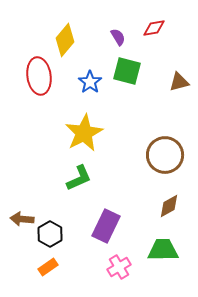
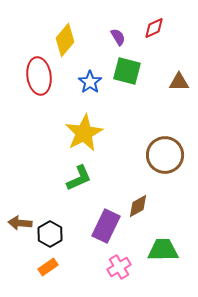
red diamond: rotated 15 degrees counterclockwise
brown triangle: rotated 15 degrees clockwise
brown diamond: moved 31 px left
brown arrow: moved 2 px left, 4 px down
